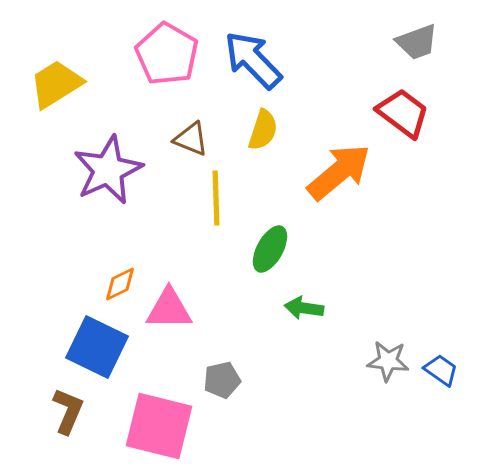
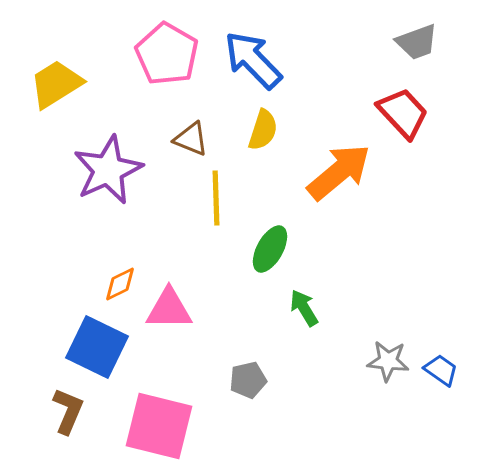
red trapezoid: rotated 10 degrees clockwise
green arrow: rotated 51 degrees clockwise
gray pentagon: moved 26 px right
